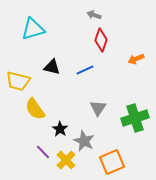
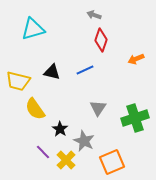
black triangle: moved 5 px down
